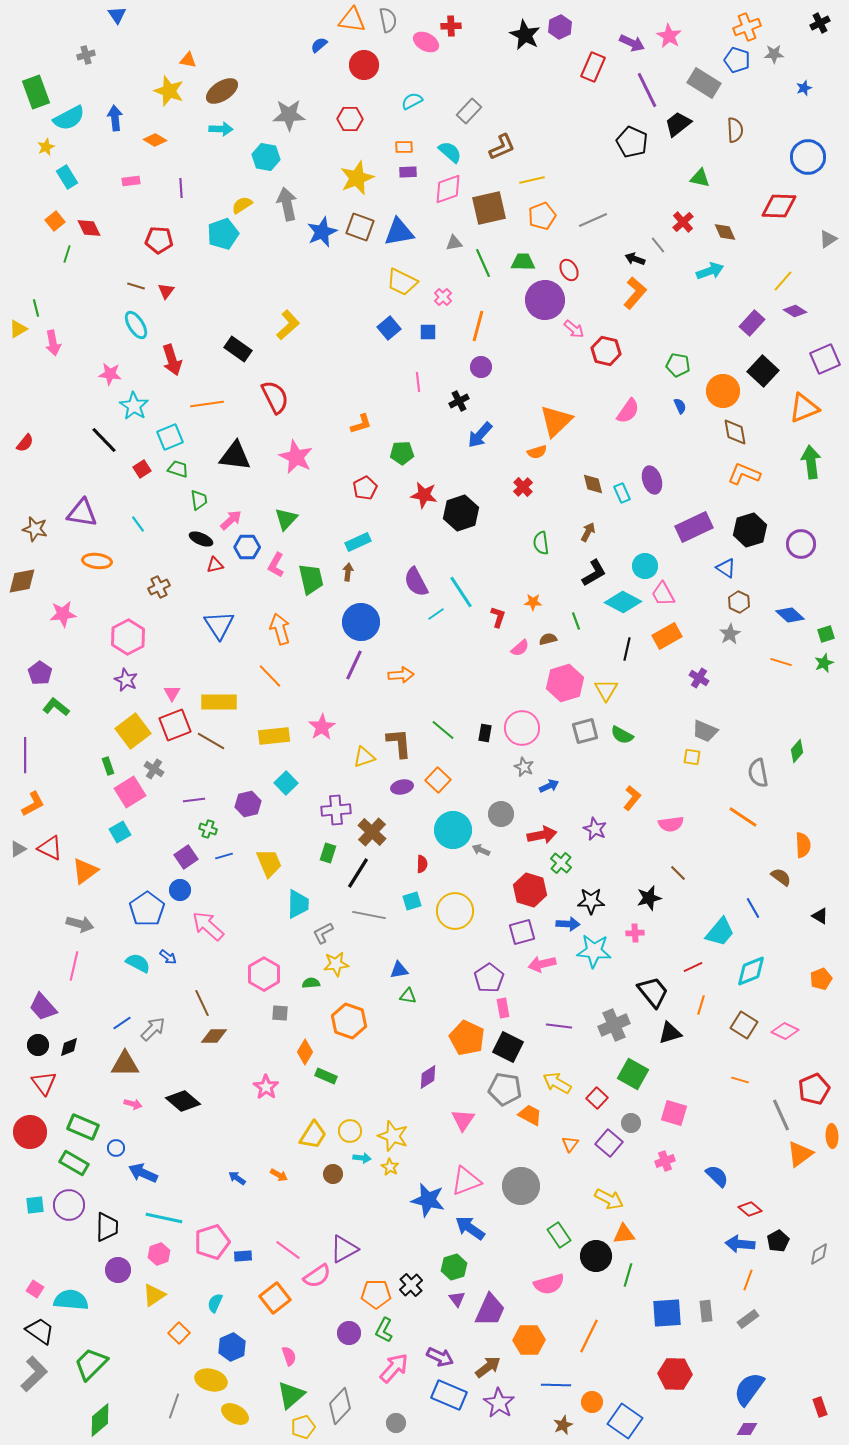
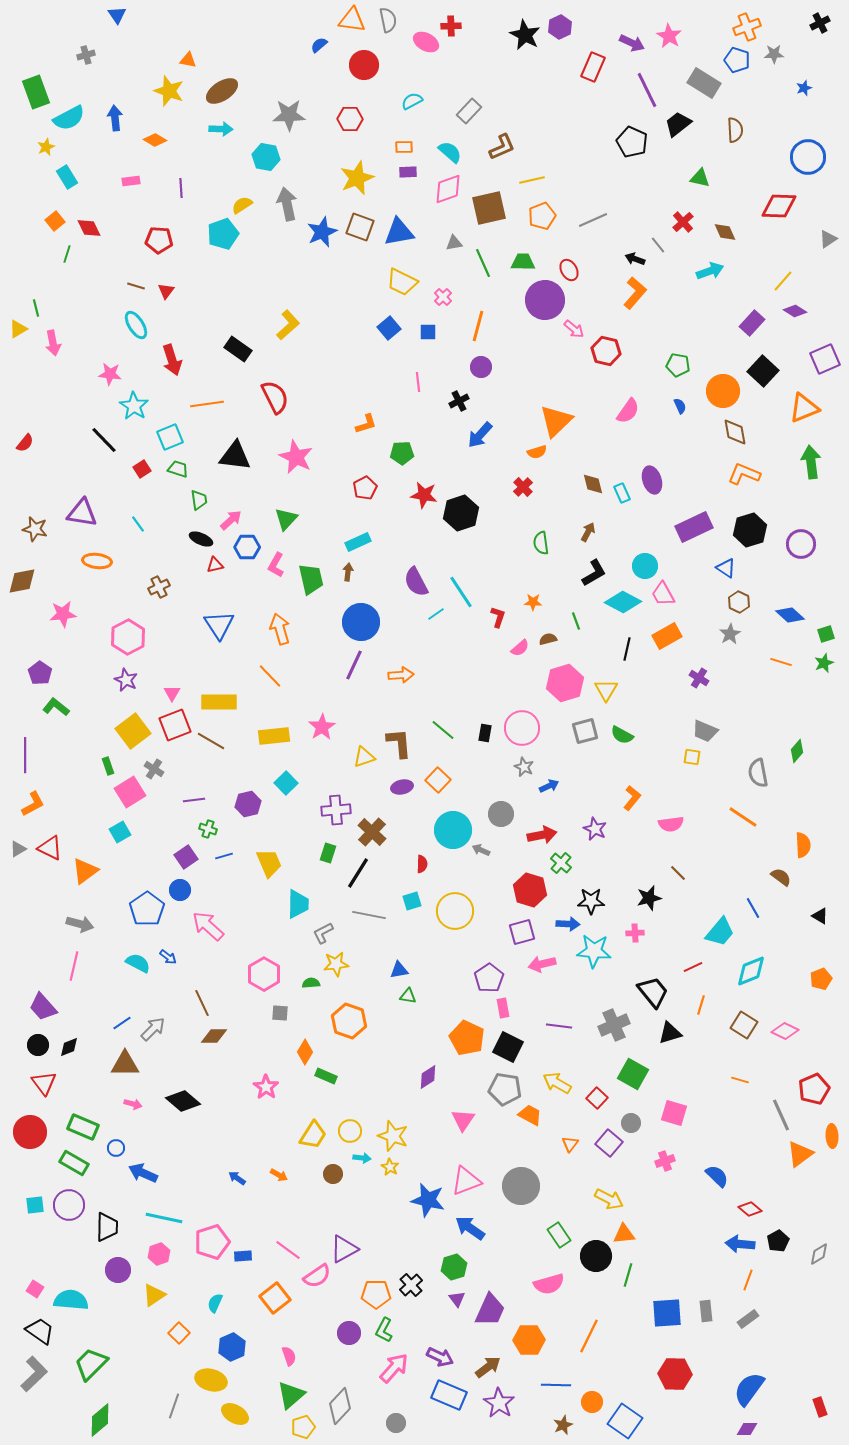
orange L-shape at (361, 424): moved 5 px right
